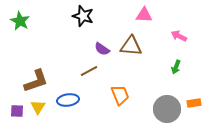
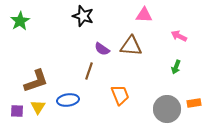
green star: rotated 12 degrees clockwise
brown line: rotated 42 degrees counterclockwise
